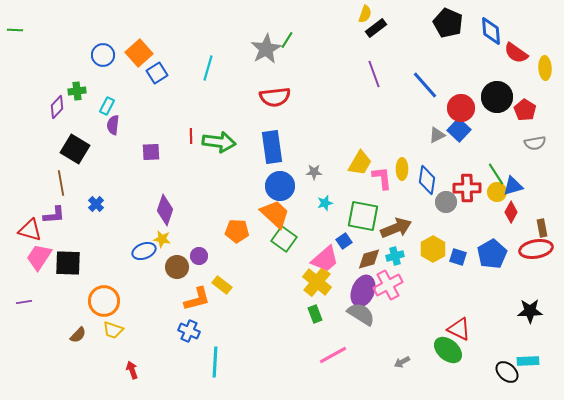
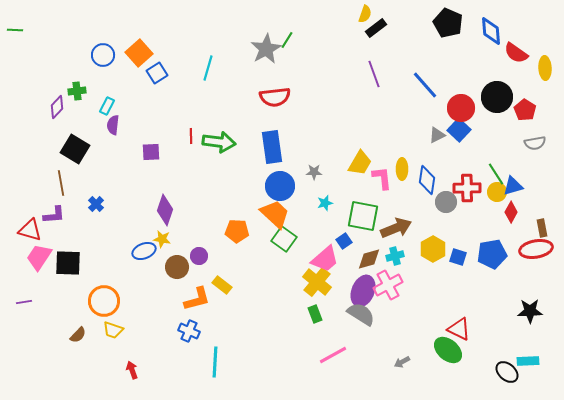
blue pentagon at (492, 254): rotated 20 degrees clockwise
